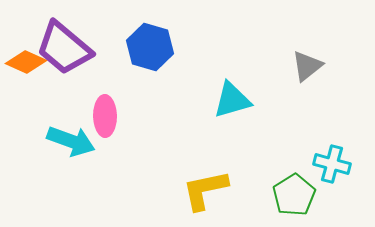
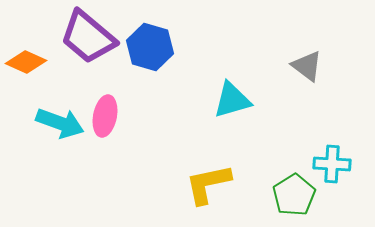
purple trapezoid: moved 24 px right, 11 px up
gray triangle: rotated 44 degrees counterclockwise
pink ellipse: rotated 12 degrees clockwise
cyan arrow: moved 11 px left, 18 px up
cyan cross: rotated 12 degrees counterclockwise
yellow L-shape: moved 3 px right, 6 px up
